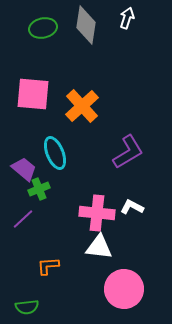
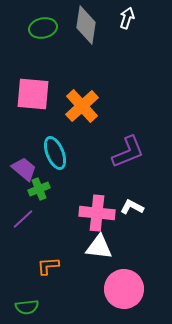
purple L-shape: rotated 9 degrees clockwise
